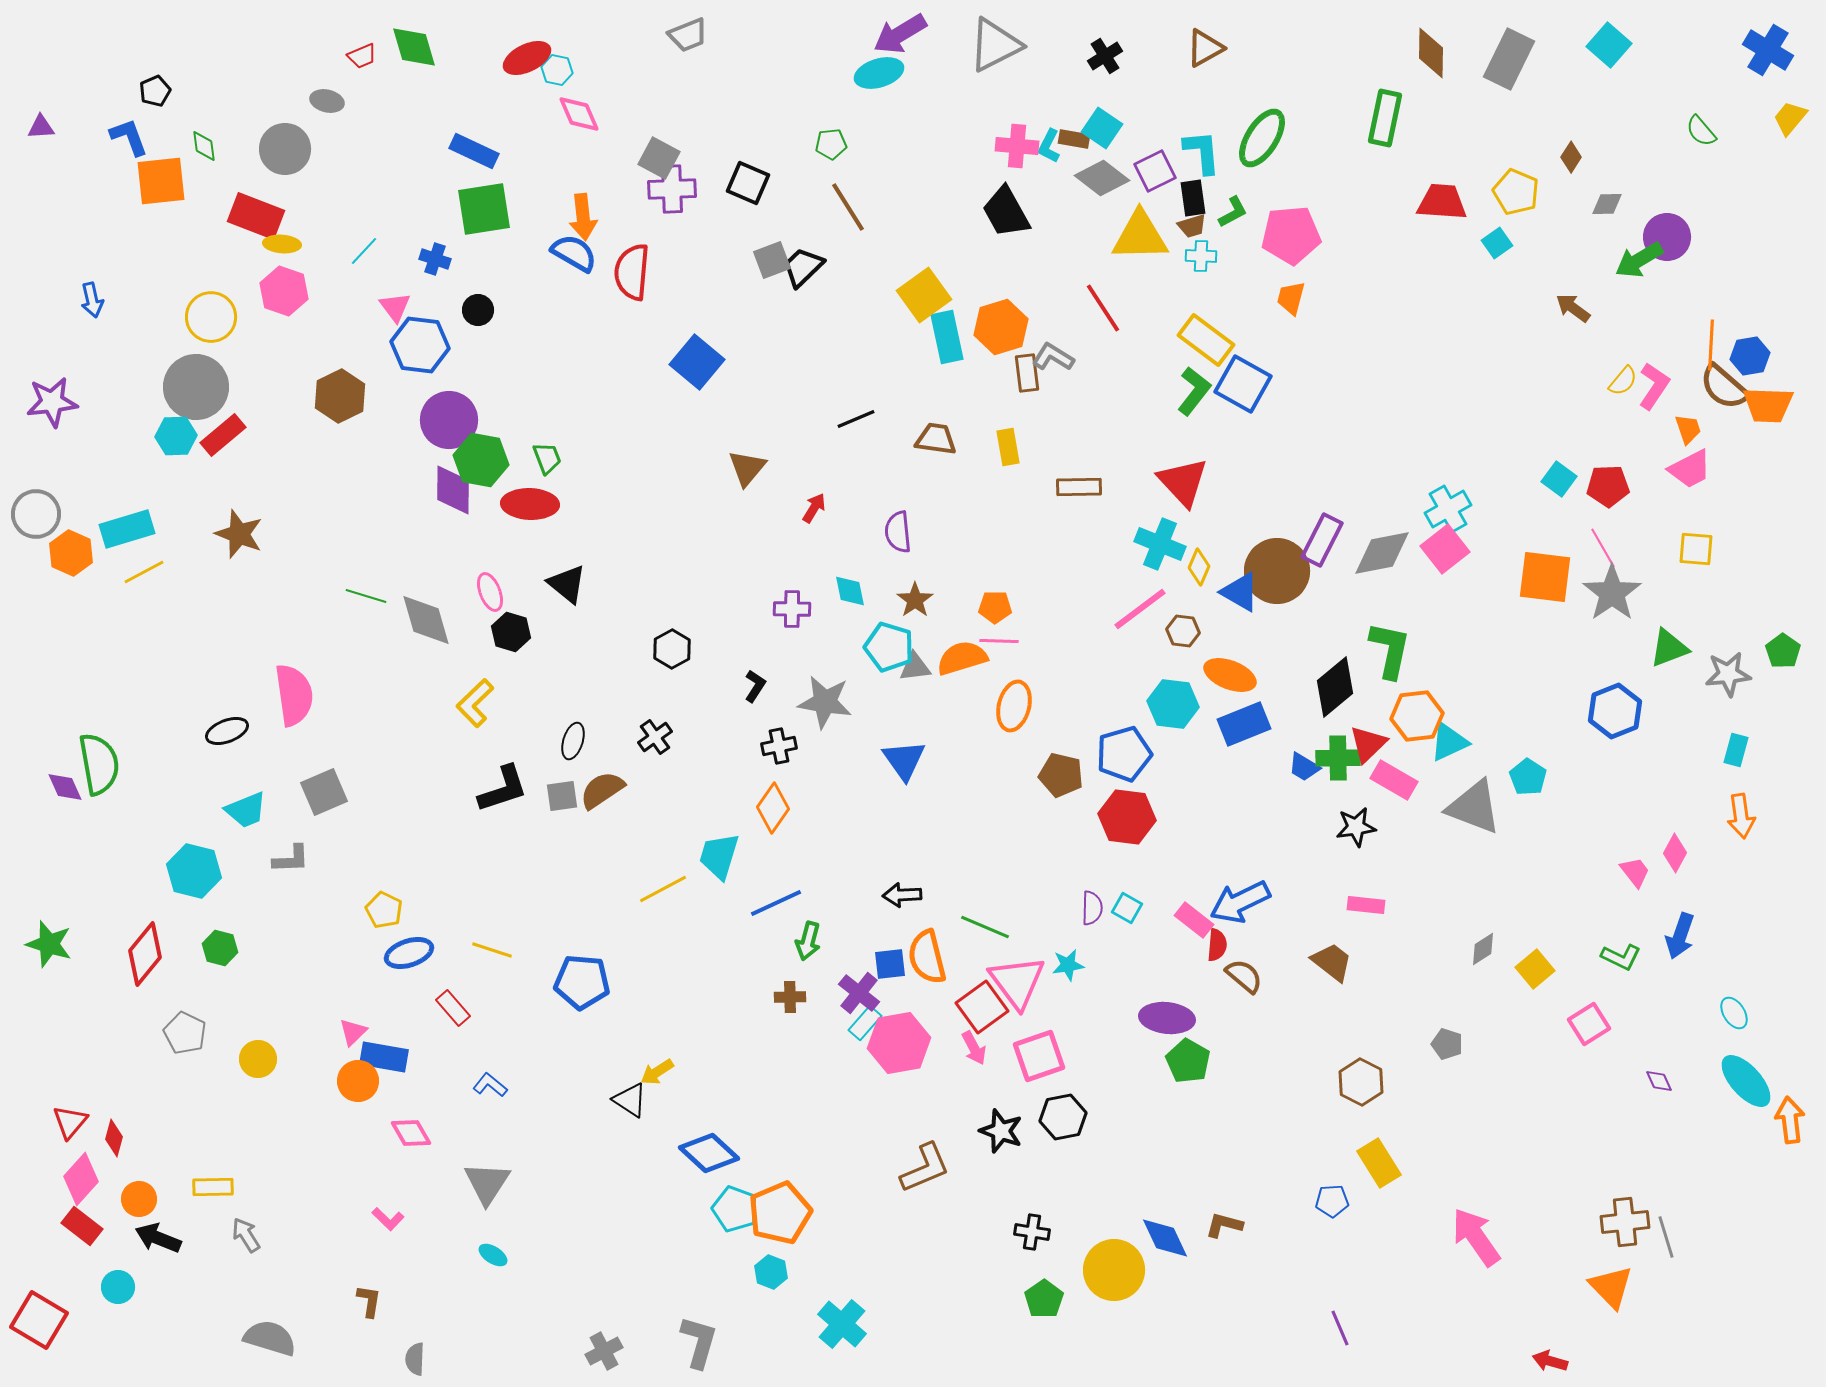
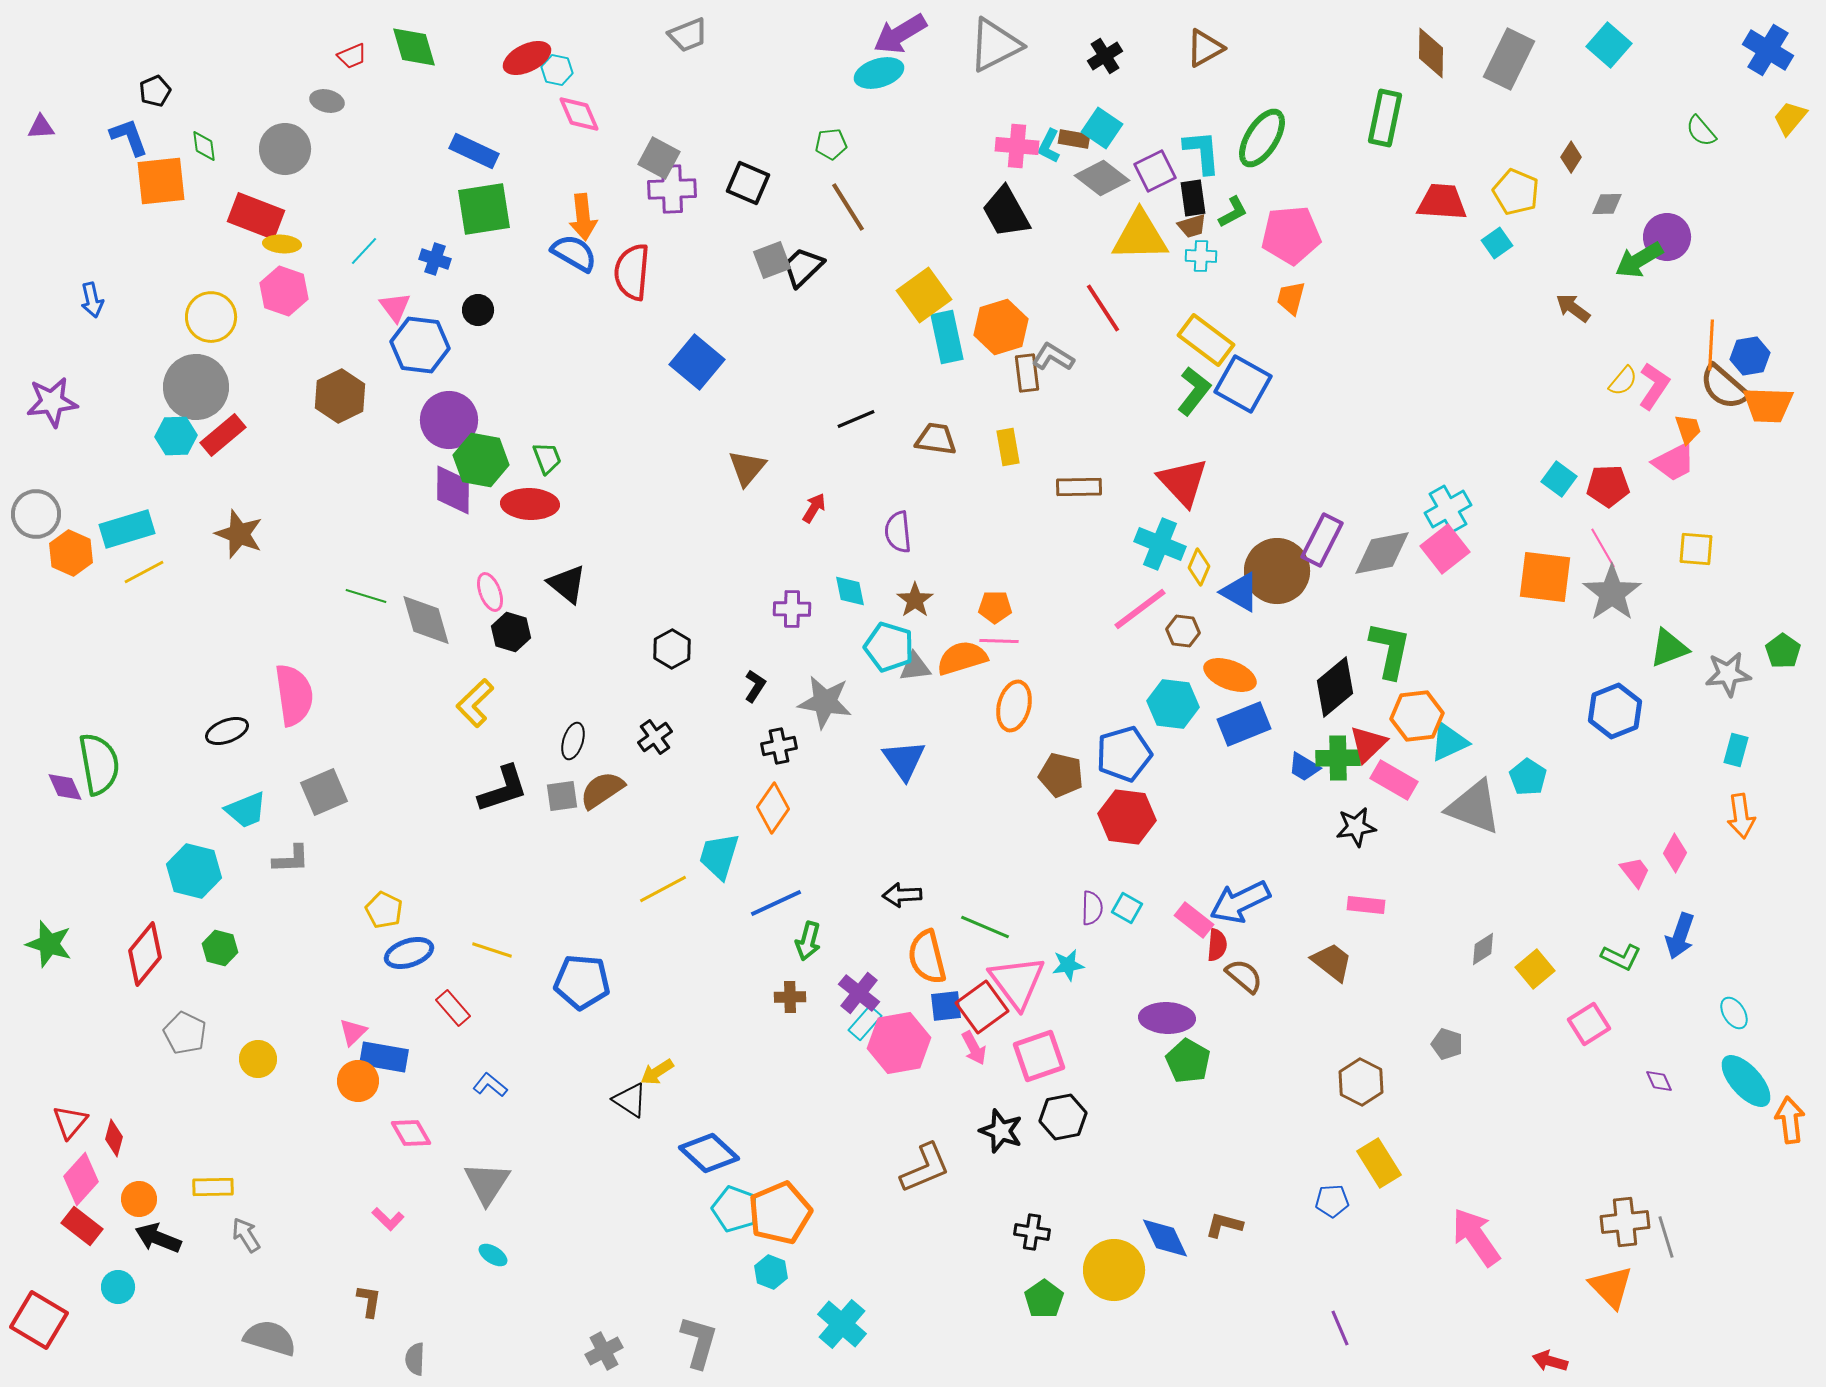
red trapezoid at (362, 56): moved 10 px left
pink trapezoid at (1690, 469): moved 16 px left, 7 px up
blue square at (890, 964): moved 56 px right, 42 px down
purple ellipse at (1167, 1018): rotated 4 degrees counterclockwise
